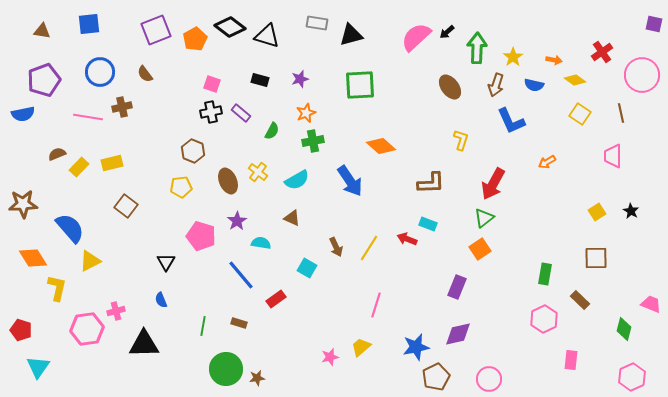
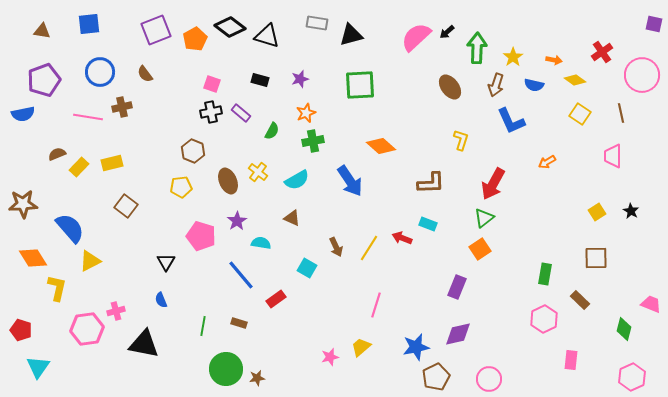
red arrow at (407, 239): moved 5 px left, 1 px up
black triangle at (144, 344): rotated 12 degrees clockwise
